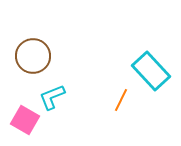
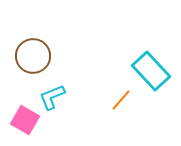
orange line: rotated 15 degrees clockwise
